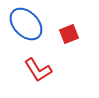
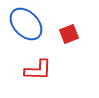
red L-shape: rotated 56 degrees counterclockwise
